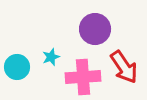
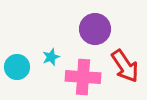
red arrow: moved 1 px right, 1 px up
pink cross: rotated 8 degrees clockwise
